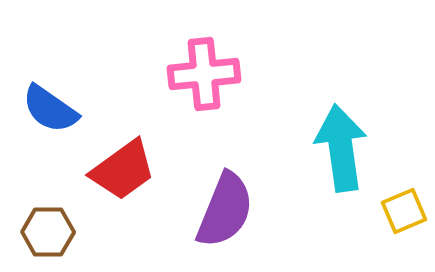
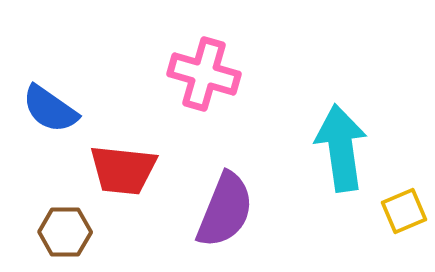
pink cross: rotated 22 degrees clockwise
red trapezoid: rotated 42 degrees clockwise
brown hexagon: moved 17 px right
